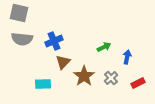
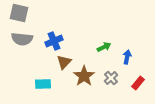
brown triangle: moved 1 px right
red rectangle: rotated 24 degrees counterclockwise
